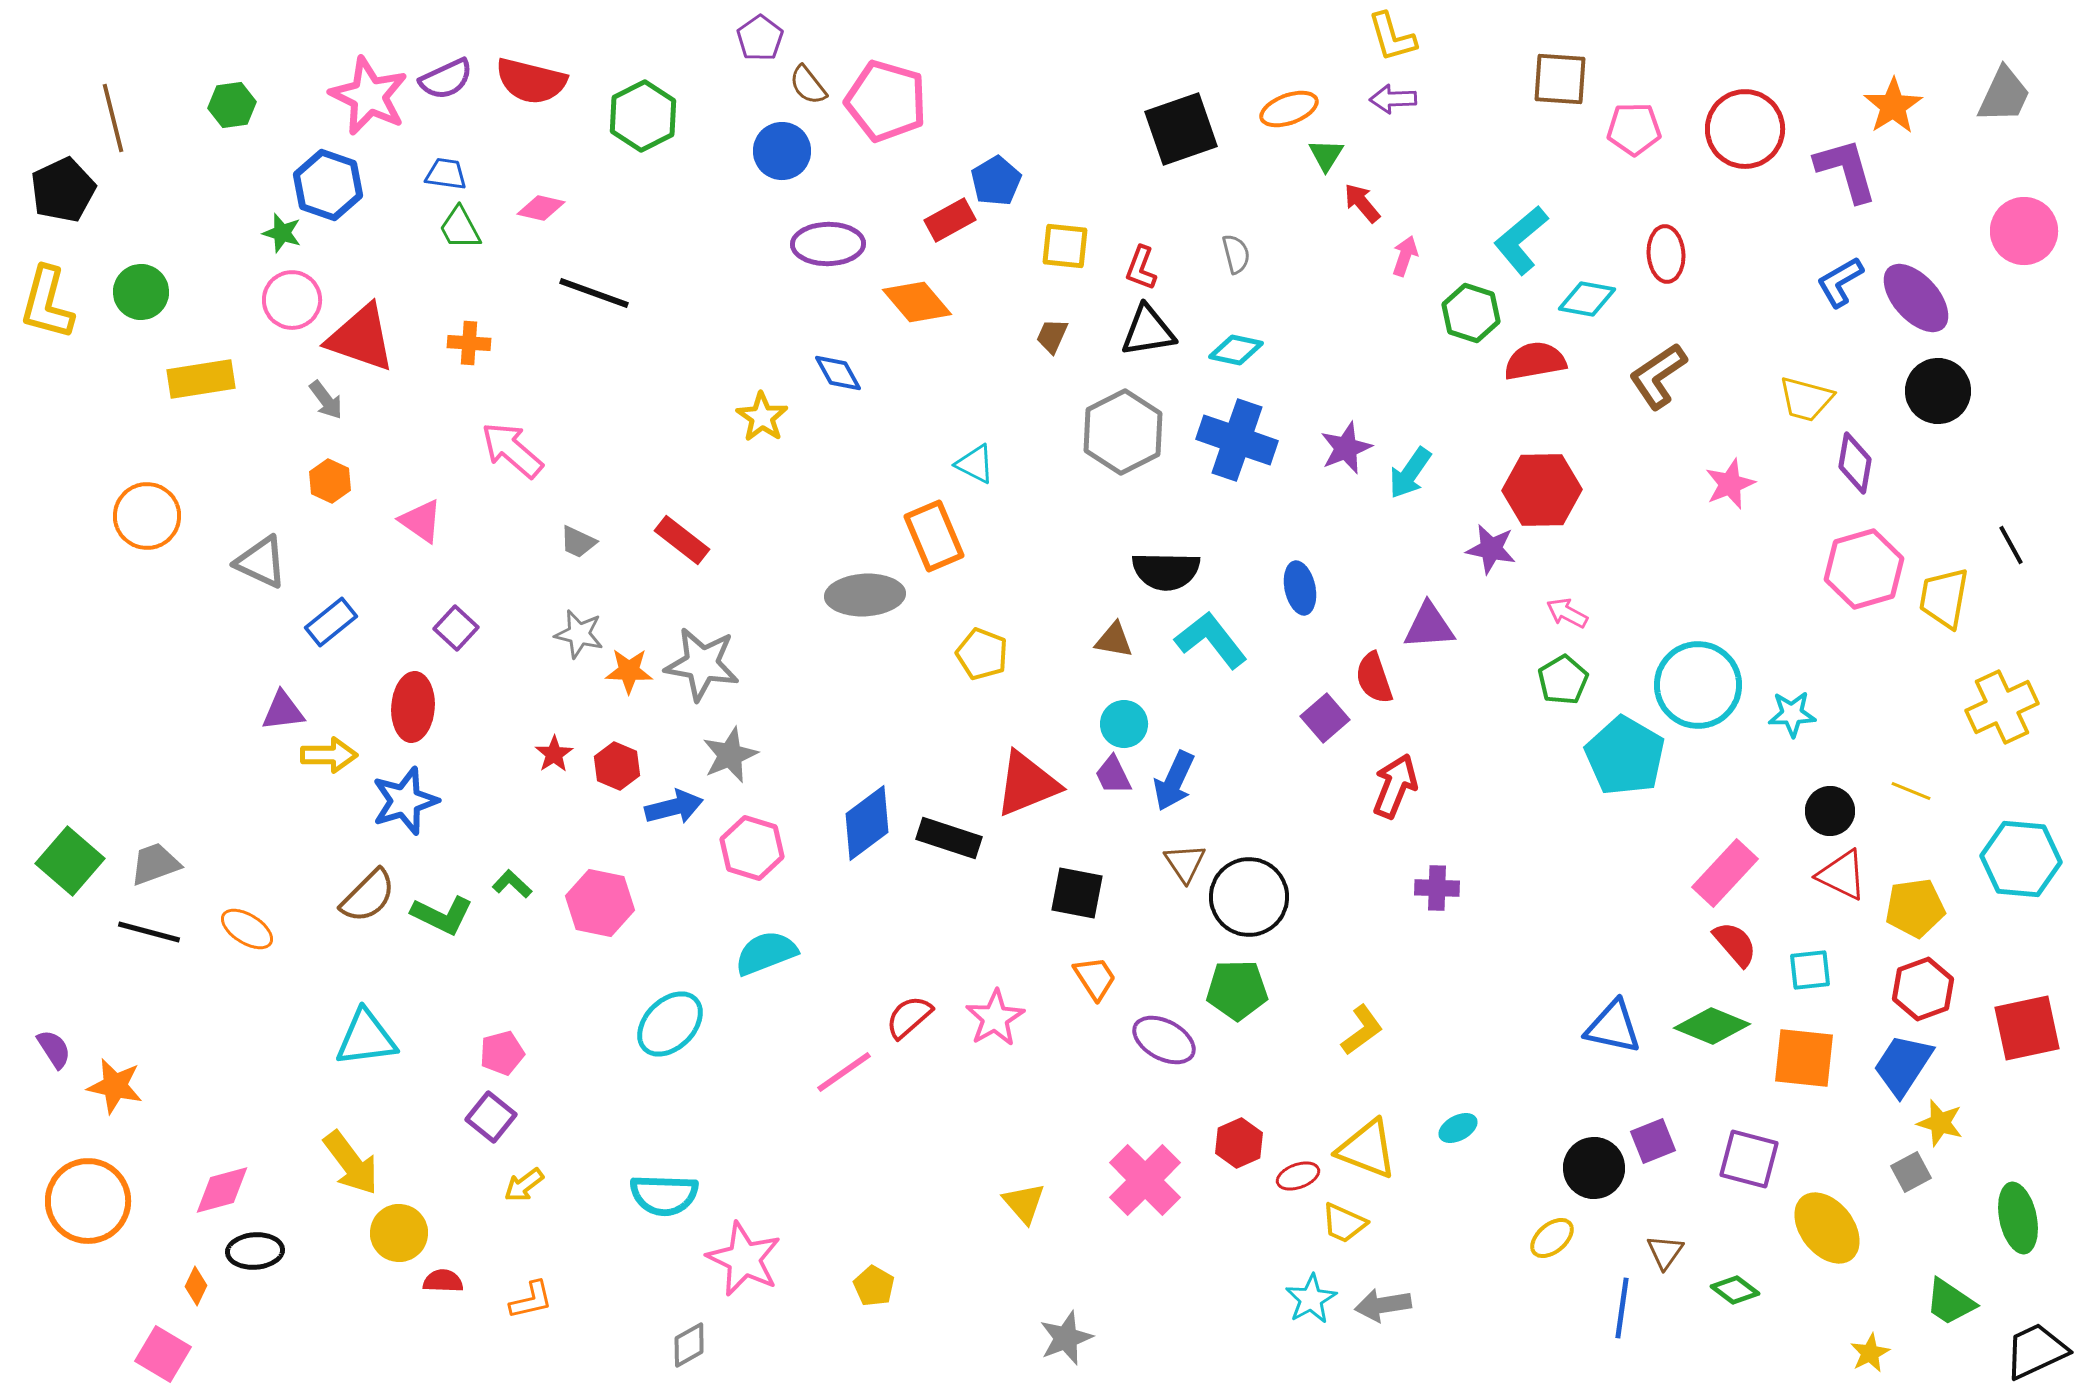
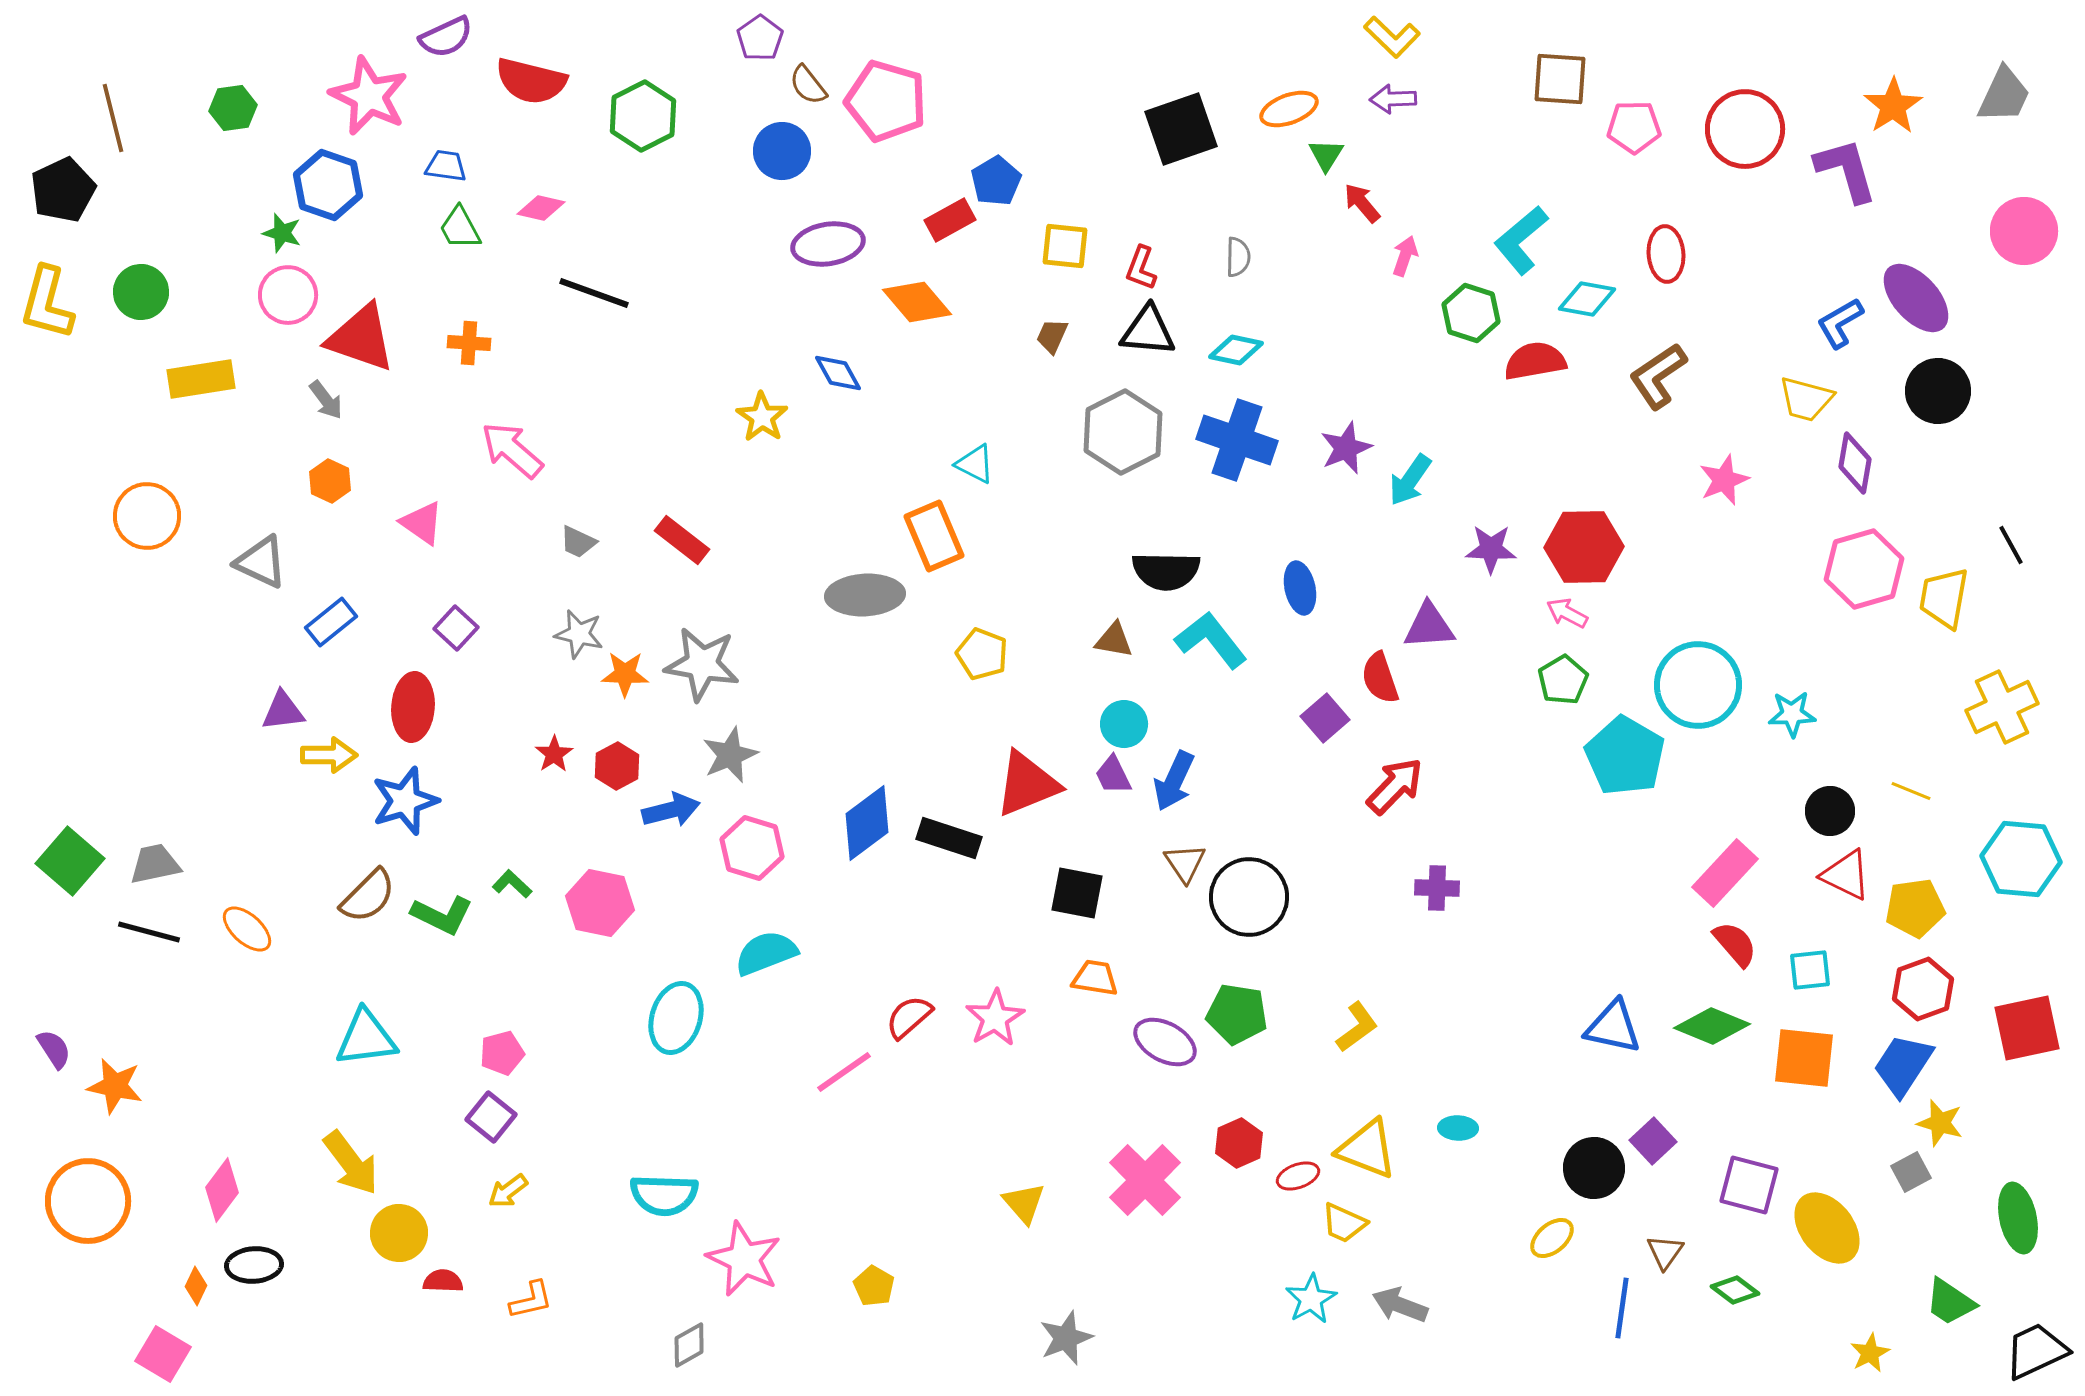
yellow L-shape at (1392, 37): rotated 30 degrees counterclockwise
purple semicircle at (446, 79): moved 42 px up
green hexagon at (232, 105): moved 1 px right, 3 px down
pink pentagon at (1634, 129): moved 2 px up
blue trapezoid at (446, 174): moved 8 px up
purple ellipse at (828, 244): rotated 8 degrees counterclockwise
gray semicircle at (1236, 254): moved 2 px right, 3 px down; rotated 15 degrees clockwise
blue L-shape at (1840, 282): moved 41 px down
pink circle at (292, 300): moved 4 px left, 5 px up
black triangle at (1148, 331): rotated 14 degrees clockwise
cyan arrow at (1410, 473): moved 7 px down
pink star at (1730, 484): moved 6 px left, 4 px up
red hexagon at (1542, 490): moved 42 px right, 57 px down
pink triangle at (421, 521): moved 1 px right, 2 px down
purple star at (1491, 549): rotated 9 degrees counterclockwise
orange star at (629, 671): moved 4 px left, 3 px down
red semicircle at (1374, 678): moved 6 px right
red hexagon at (617, 766): rotated 9 degrees clockwise
red arrow at (1395, 786): rotated 22 degrees clockwise
blue arrow at (674, 807): moved 3 px left, 3 px down
gray trapezoid at (155, 864): rotated 8 degrees clockwise
red triangle at (1842, 875): moved 4 px right
orange ellipse at (247, 929): rotated 10 degrees clockwise
orange trapezoid at (1095, 978): rotated 48 degrees counterclockwise
green pentagon at (1237, 990): moved 24 px down; rotated 10 degrees clockwise
cyan ellipse at (670, 1024): moved 6 px right, 6 px up; rotated 28 degrees counterclockwise
yellow L-shape at (1362, 1030): moved 5 px left, 3 px up
purple ellipse at (1164, 1040): moved 1 px right, 2 px down
cyan ellipse at (1458, 1128): rotated 30 degrees clockwise
purple square at (1653, 1141): rotated 21 degrees counterclockwise
purple square at (1749, 1159): moved 26 px down
yellow arrow at (524, 1185): moved 16 px left, 6 px down
pink diamond at (222, 1190): rotated 38 degrees counterclockwise
black ellipse at (255, 1251): moved 1 px left, 14 px down
gray arrow at (1383, 1305): moved 17 px right; rotated 30 degrees clockwise
